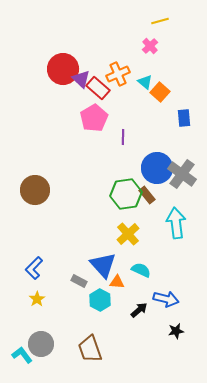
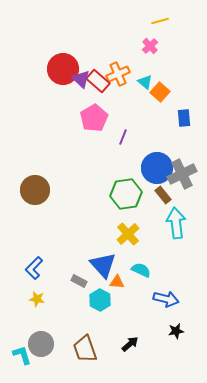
red rectangle: moved 7 px up
purple line: rotated 21 degrees clockwise
gray cross: rotated 28 degrees clockwise
brown rectangle: moved 16 px right
yellow star: rotated 28 degrees counterclockwise
black arrow: moved 9 px left, 34 px down
brown trapezoid: moved 5 px left
cyan L-shape: rotated 20 degrees clockwise
